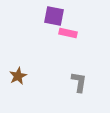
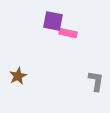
purple square: moved 1 px left, 5 px down
gray L-shape: moved 17 px right, 1 px up
